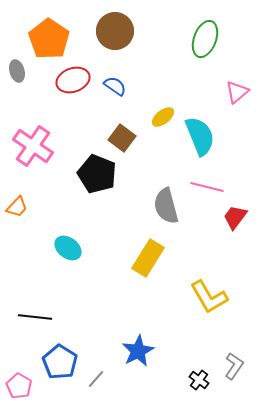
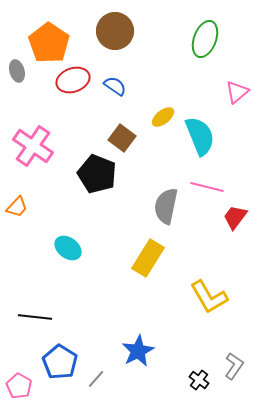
orange pentagon: moved 4 px down
gray semicircle: rotated 27 degrees clockwise
